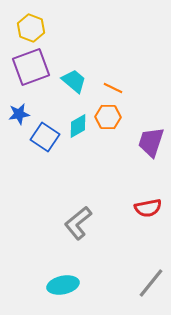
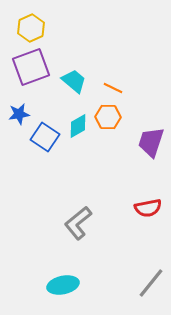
yellow hexagon: rotated 16 degrees clockwise
